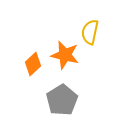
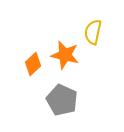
yellow semicircle: moved 3 px right
gray pentagon: rotated 16 degrees counterclockwise
